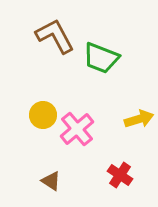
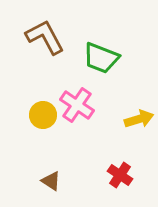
brown L-shape: moved 10 px left, 1 px down
pink cross: moved 24 px up; rotated 16 degrees counterclockwise
